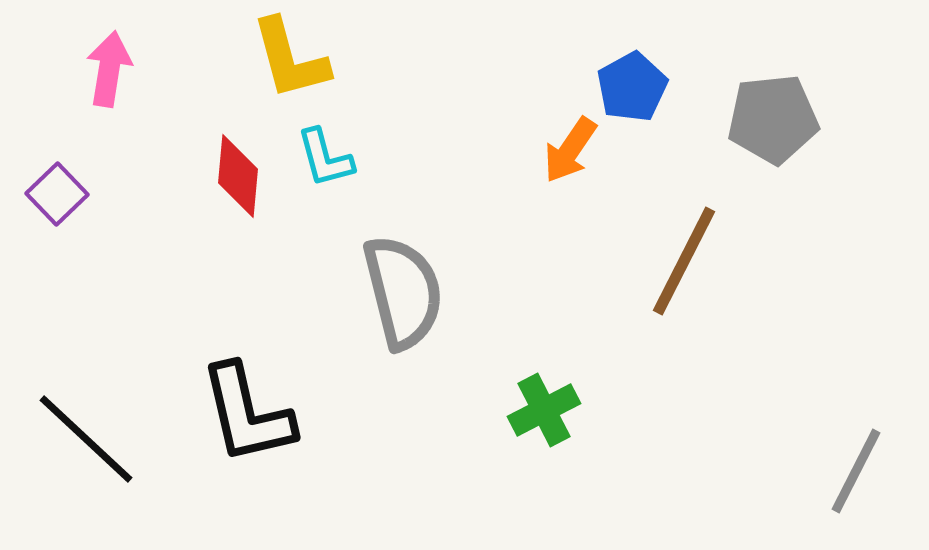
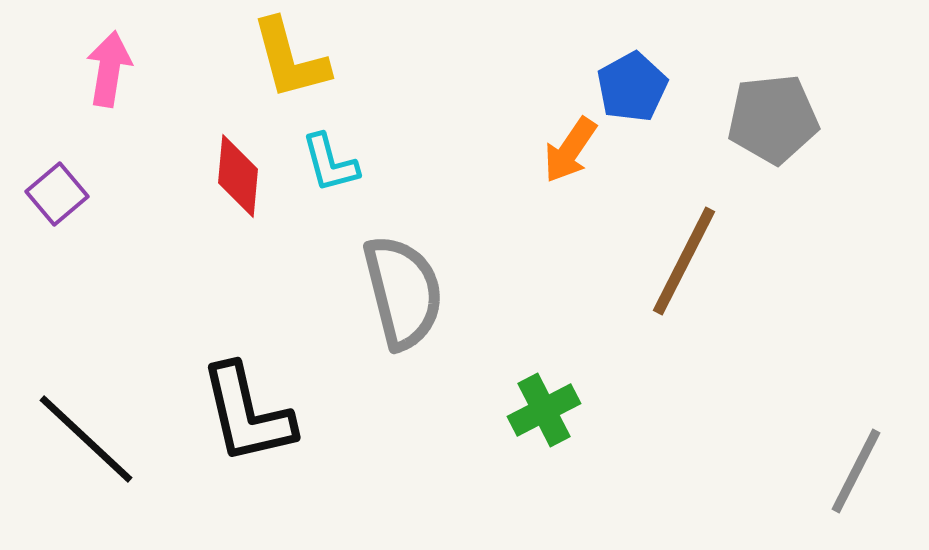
cyan L-shape: moved 5 px right, 5 px down
purple square: rotated 4 degrees clockwise
